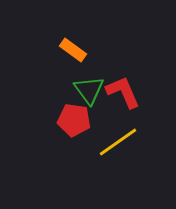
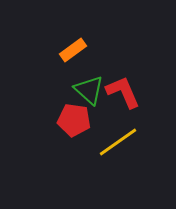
orange rectangle: rotated 72 degrees counterclockwise
green triangle: rotated 12 degrees counterclockwise
